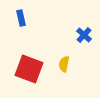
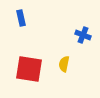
blue cross: moved 1 px left; rotated 21 degrees counterclockwise
red square: rotated 12 degrees counterclockwise
